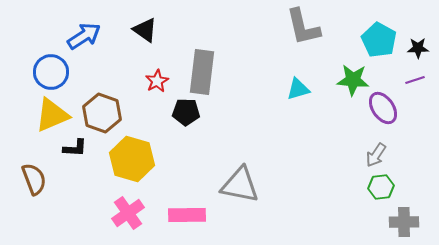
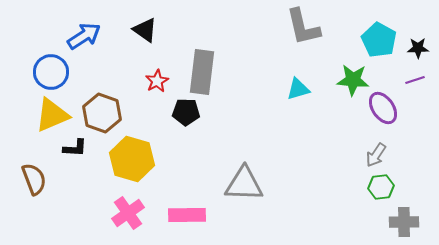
gray triangle: moved 4 px right, 1 px up; rotated 9 degrees counterclockwise
